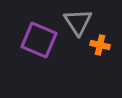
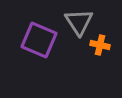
gray triangle: moved 1 px right
